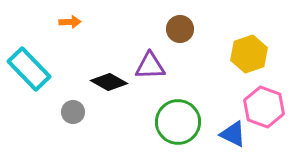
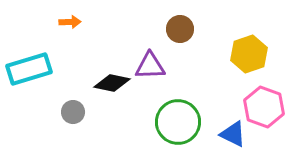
cyan rectangle: rotated 63 degrees counterclockwise
black diamond: moved 3 px right, 1 px down; rotated 18 degrees counterclockwise
